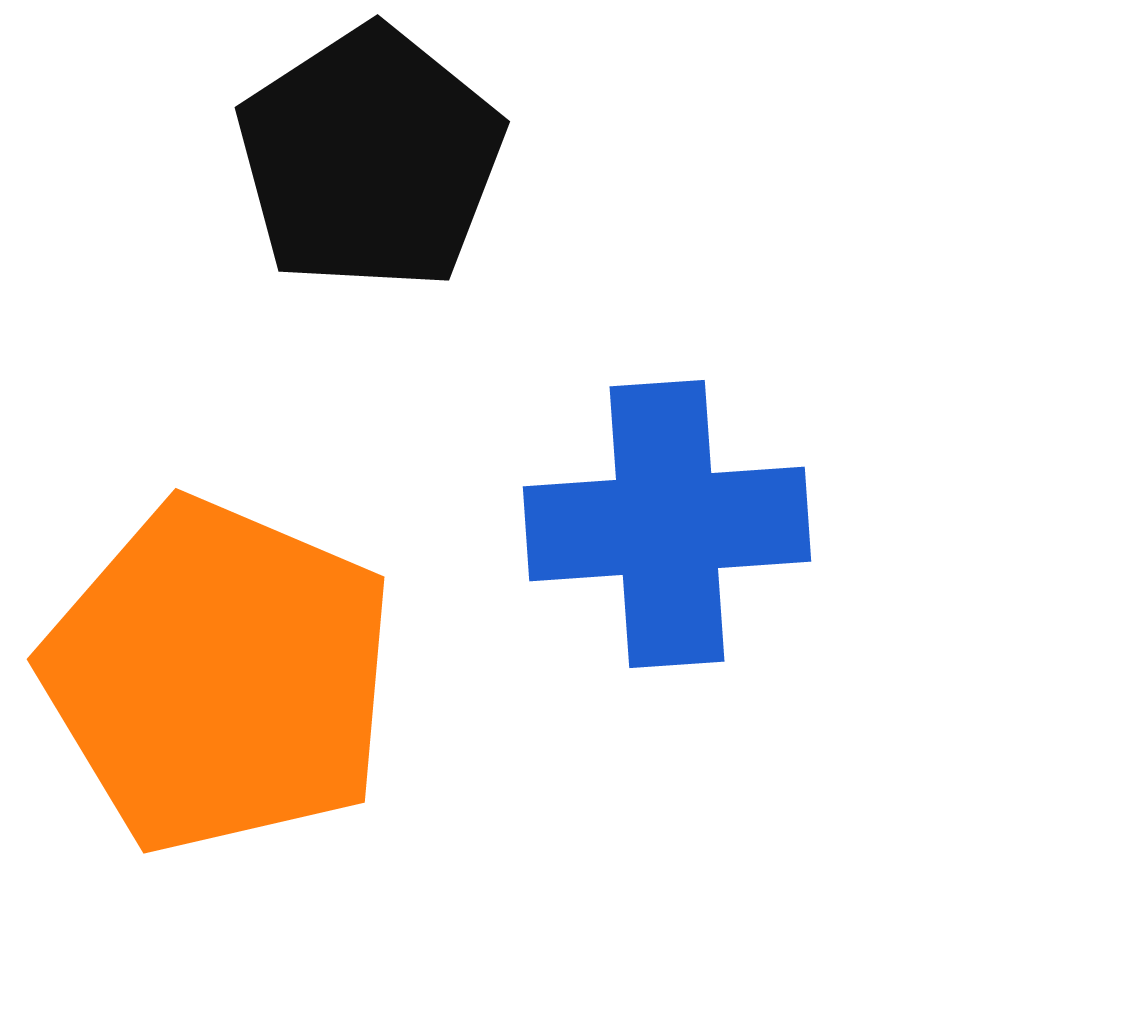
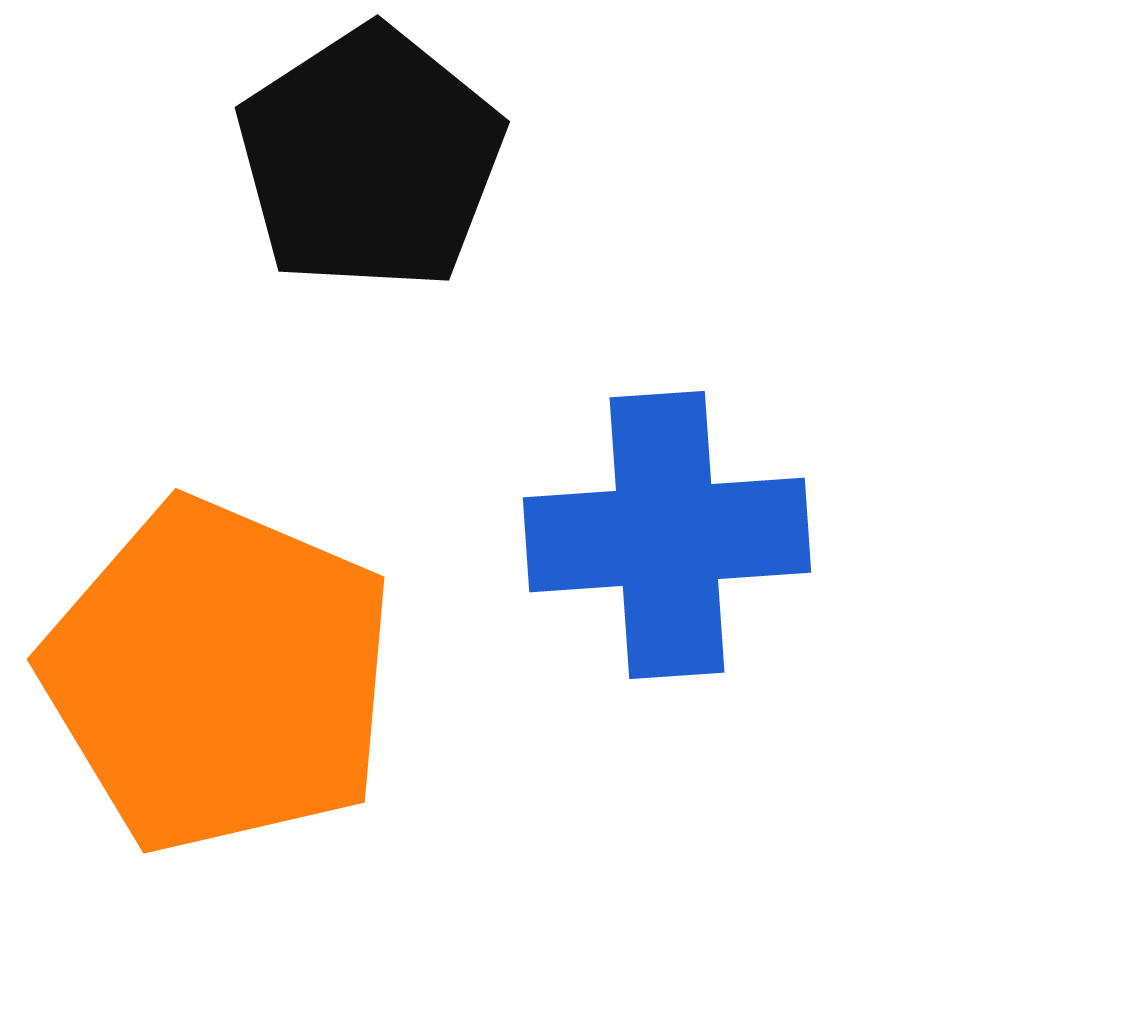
blue cross: moved 11 px down
